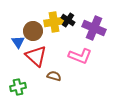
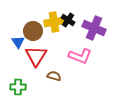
red triangle: rotated 20 degrees clockwise
green cross: rotated 14 degrees clockwise
